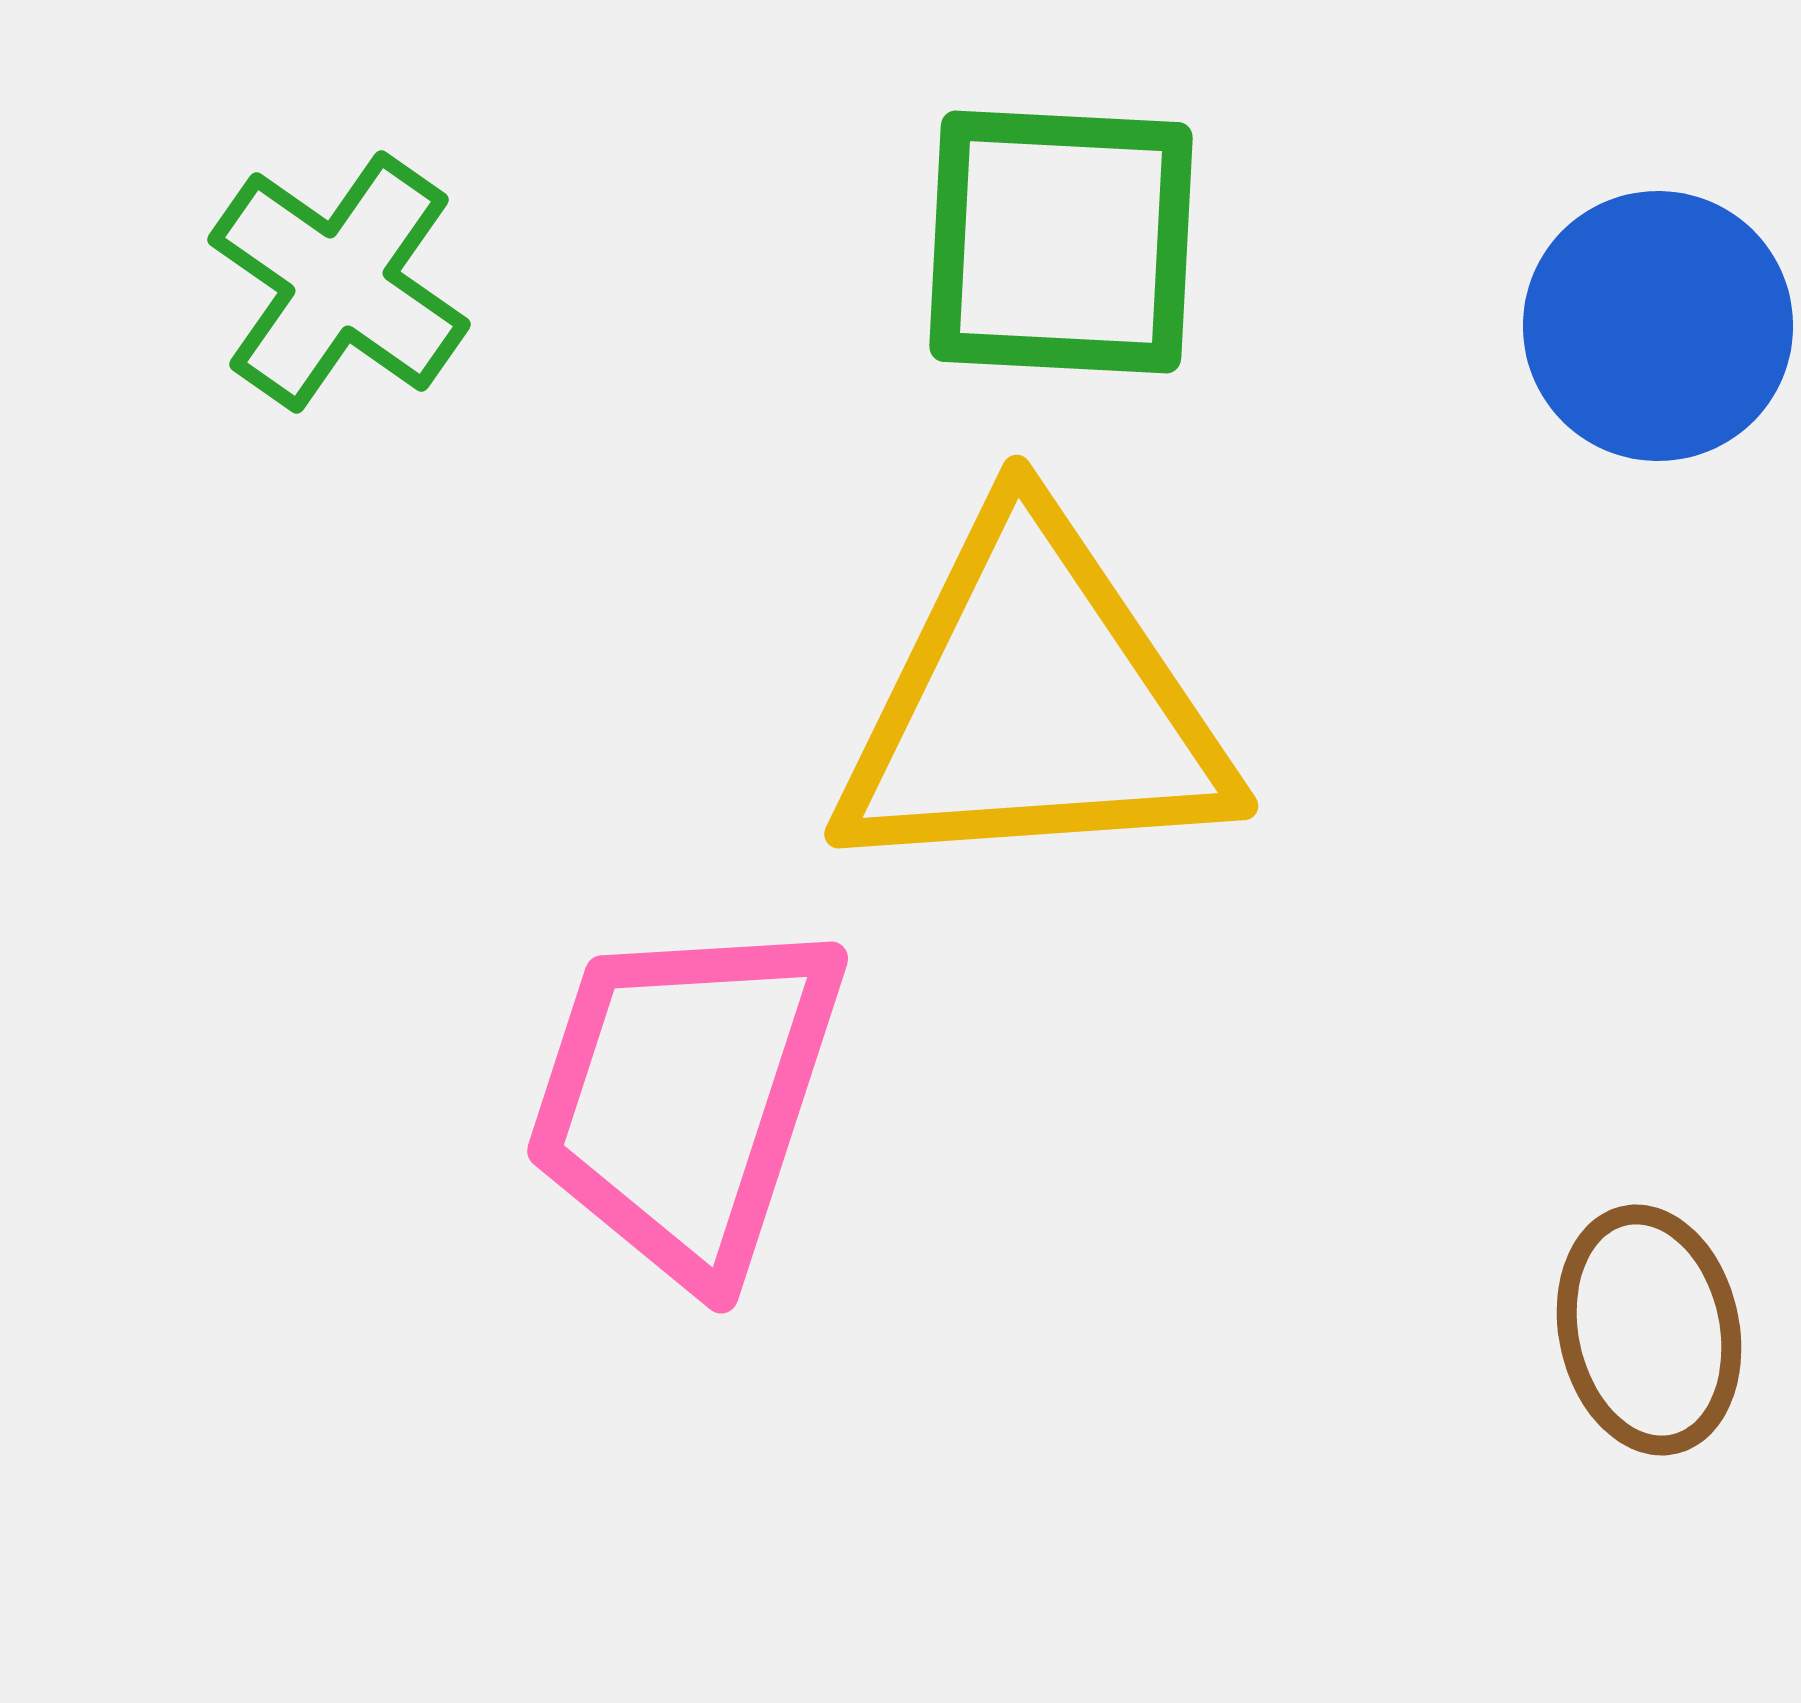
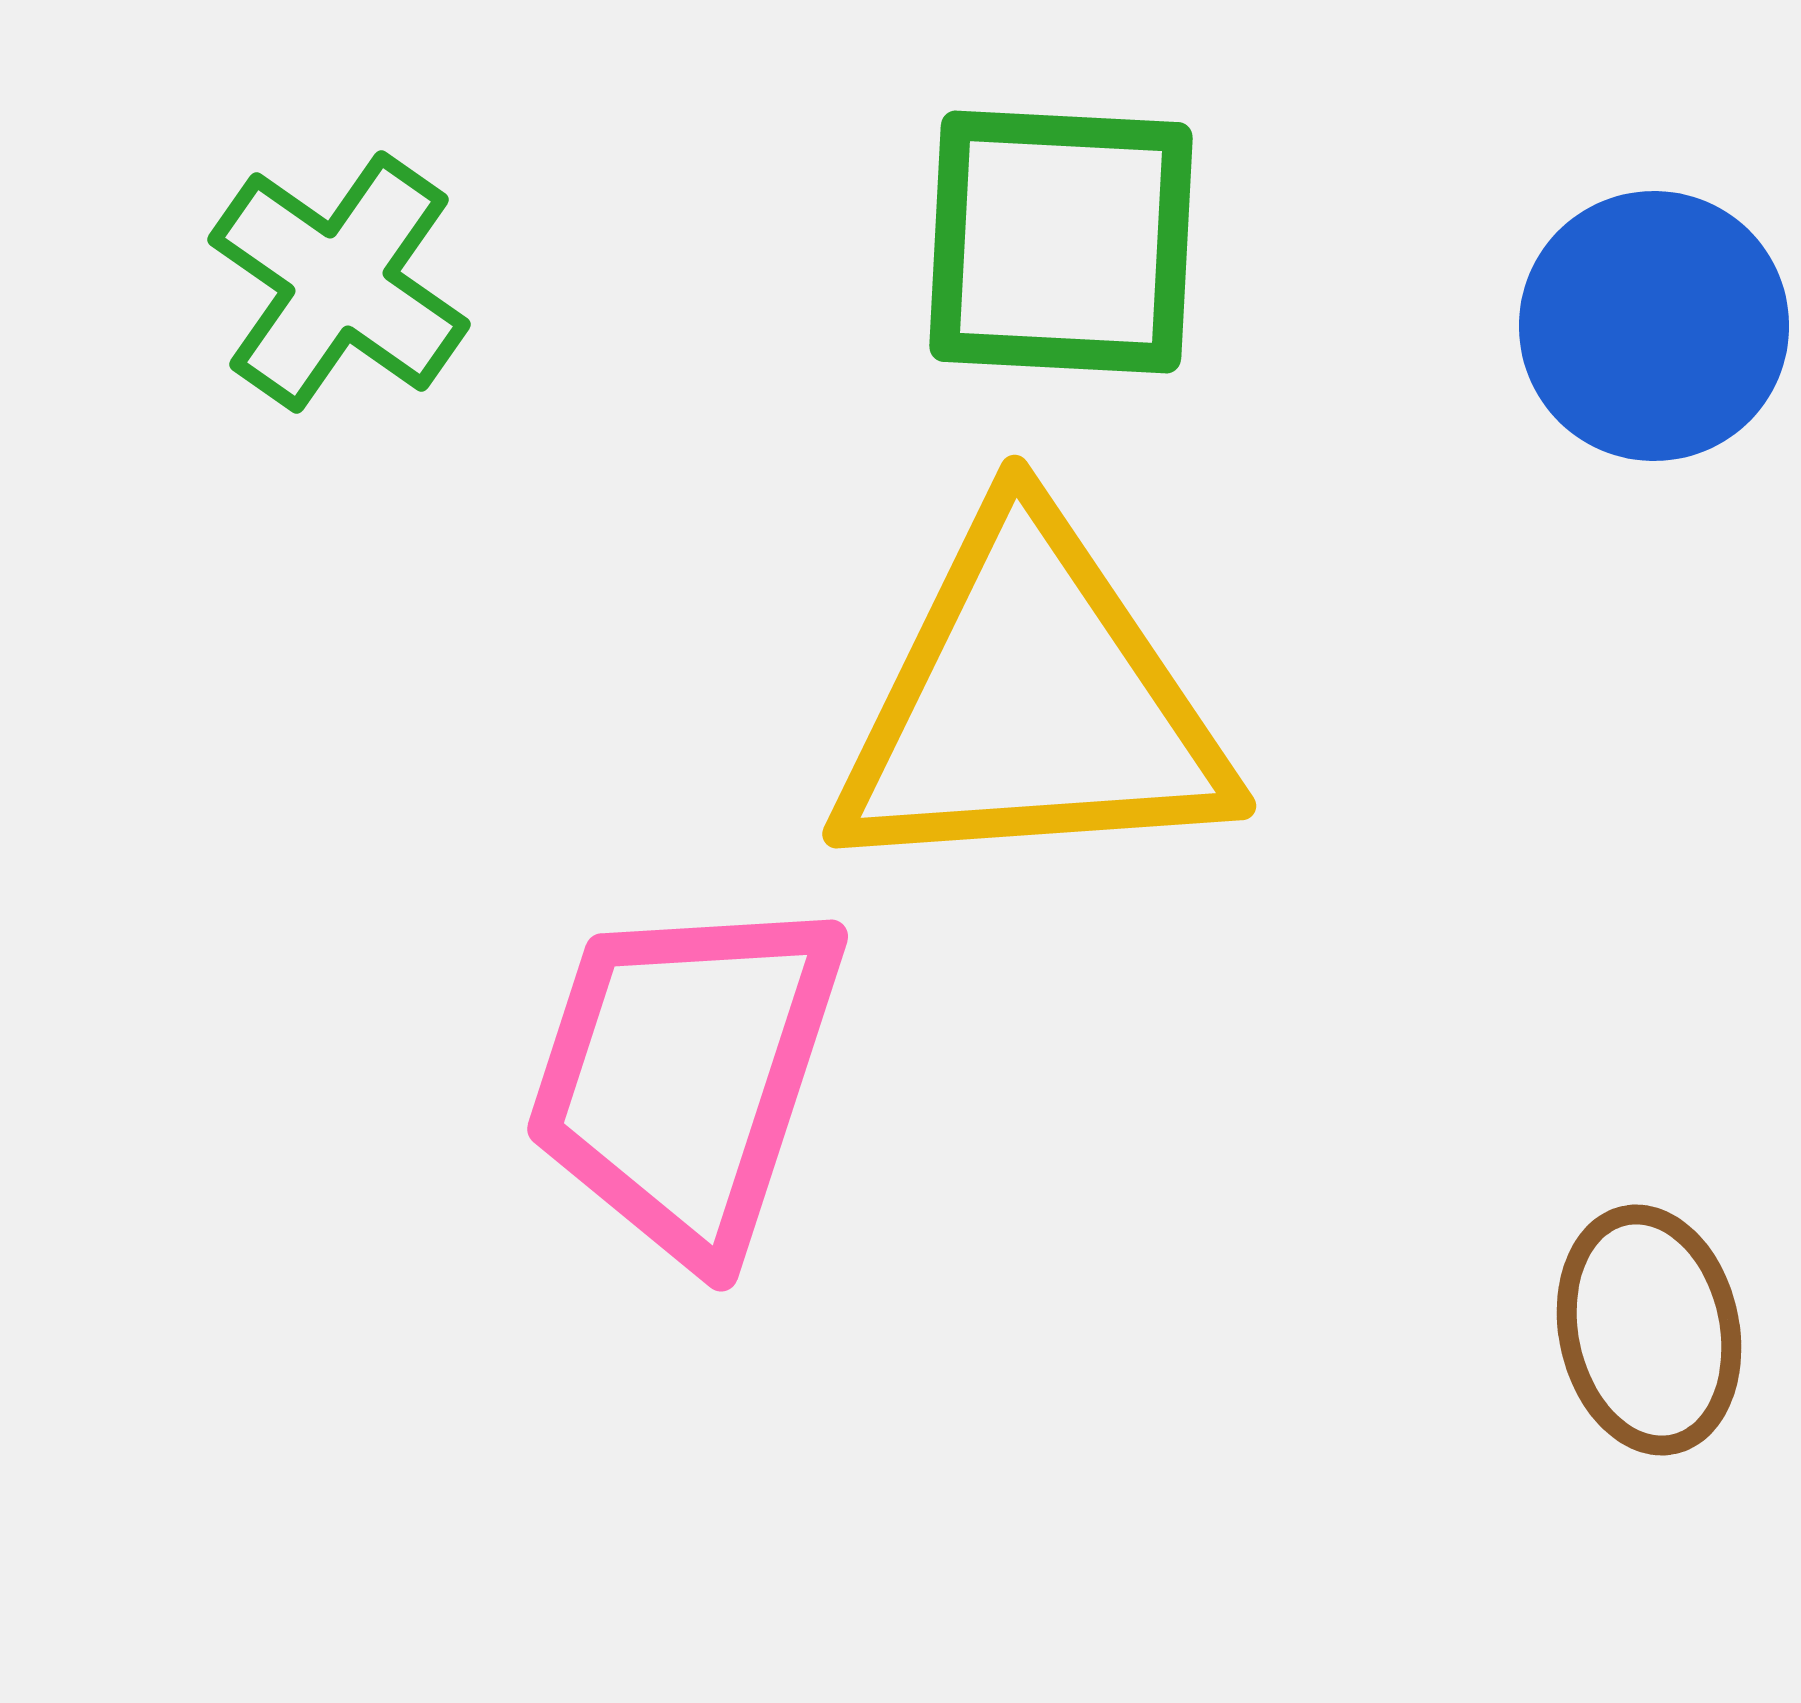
blue circle: moved 4 px left
yellow triangle: moved 2 px left
pink trapezoid: moved 22 px up
